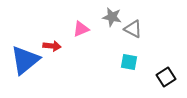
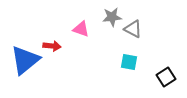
gray star: rotated 18 degrees counterclockwise
pink triangle: rotated 42 degrees clockwise
